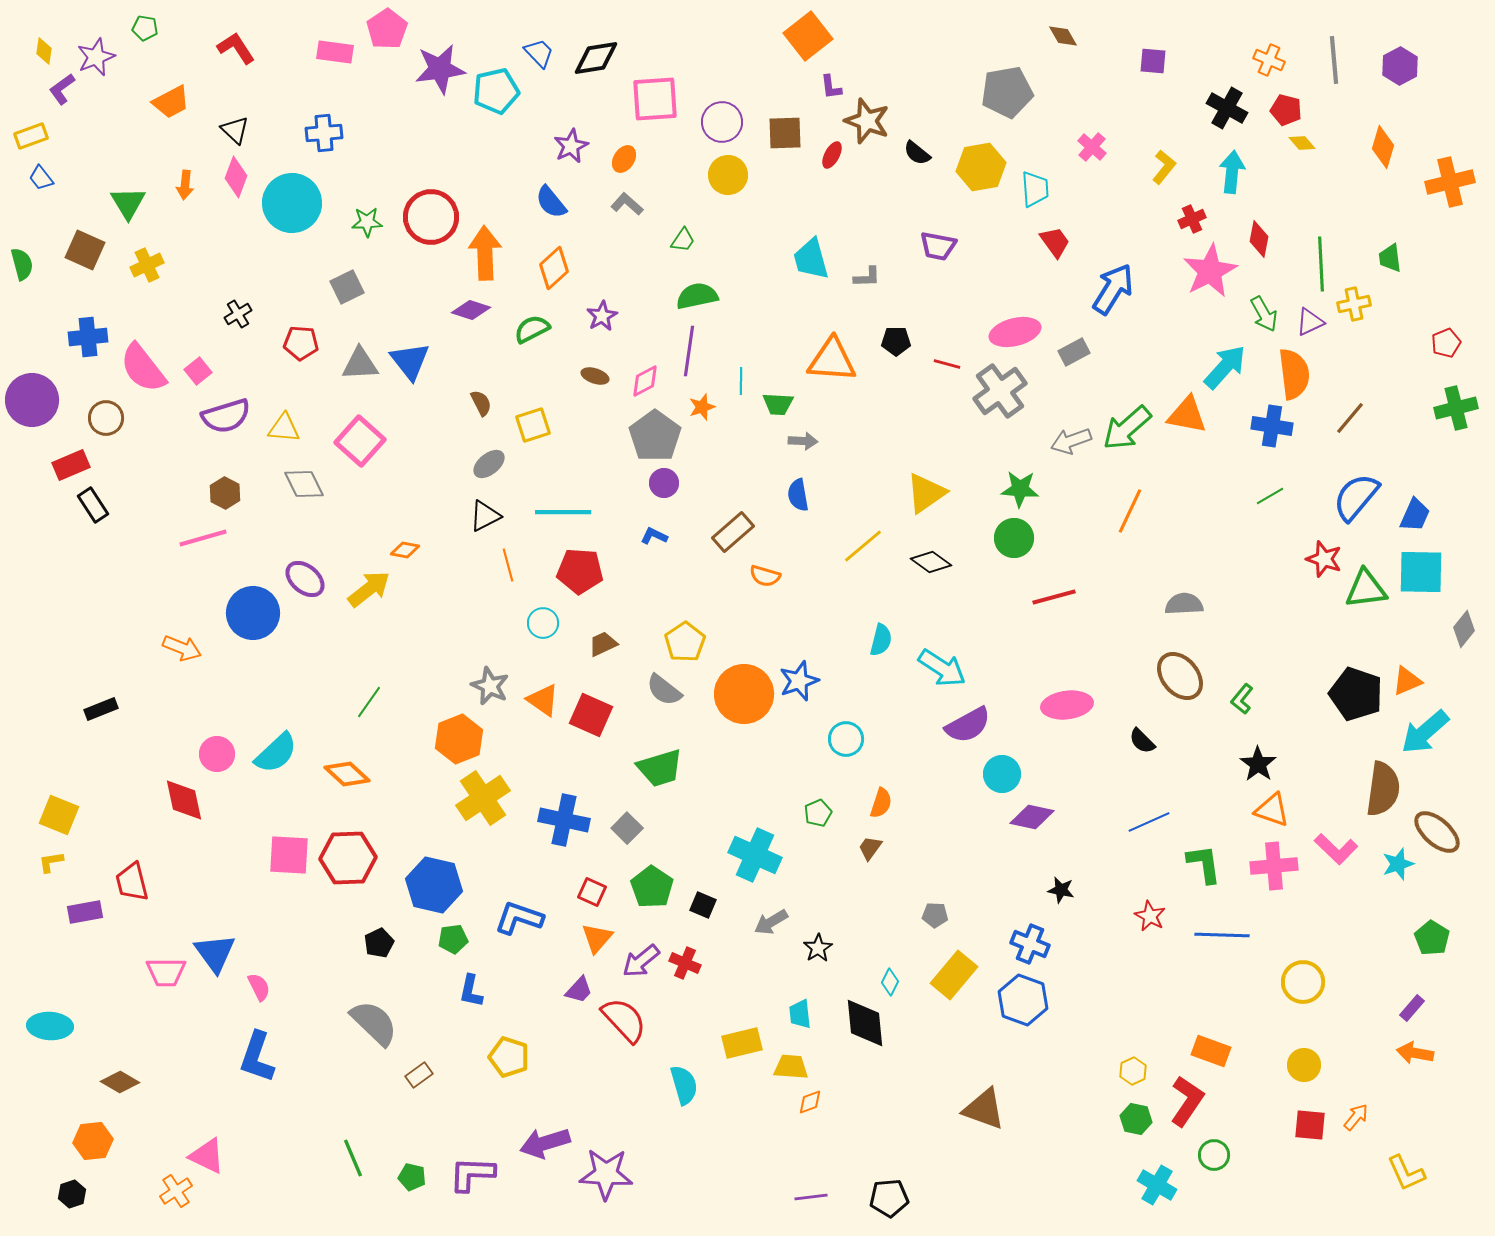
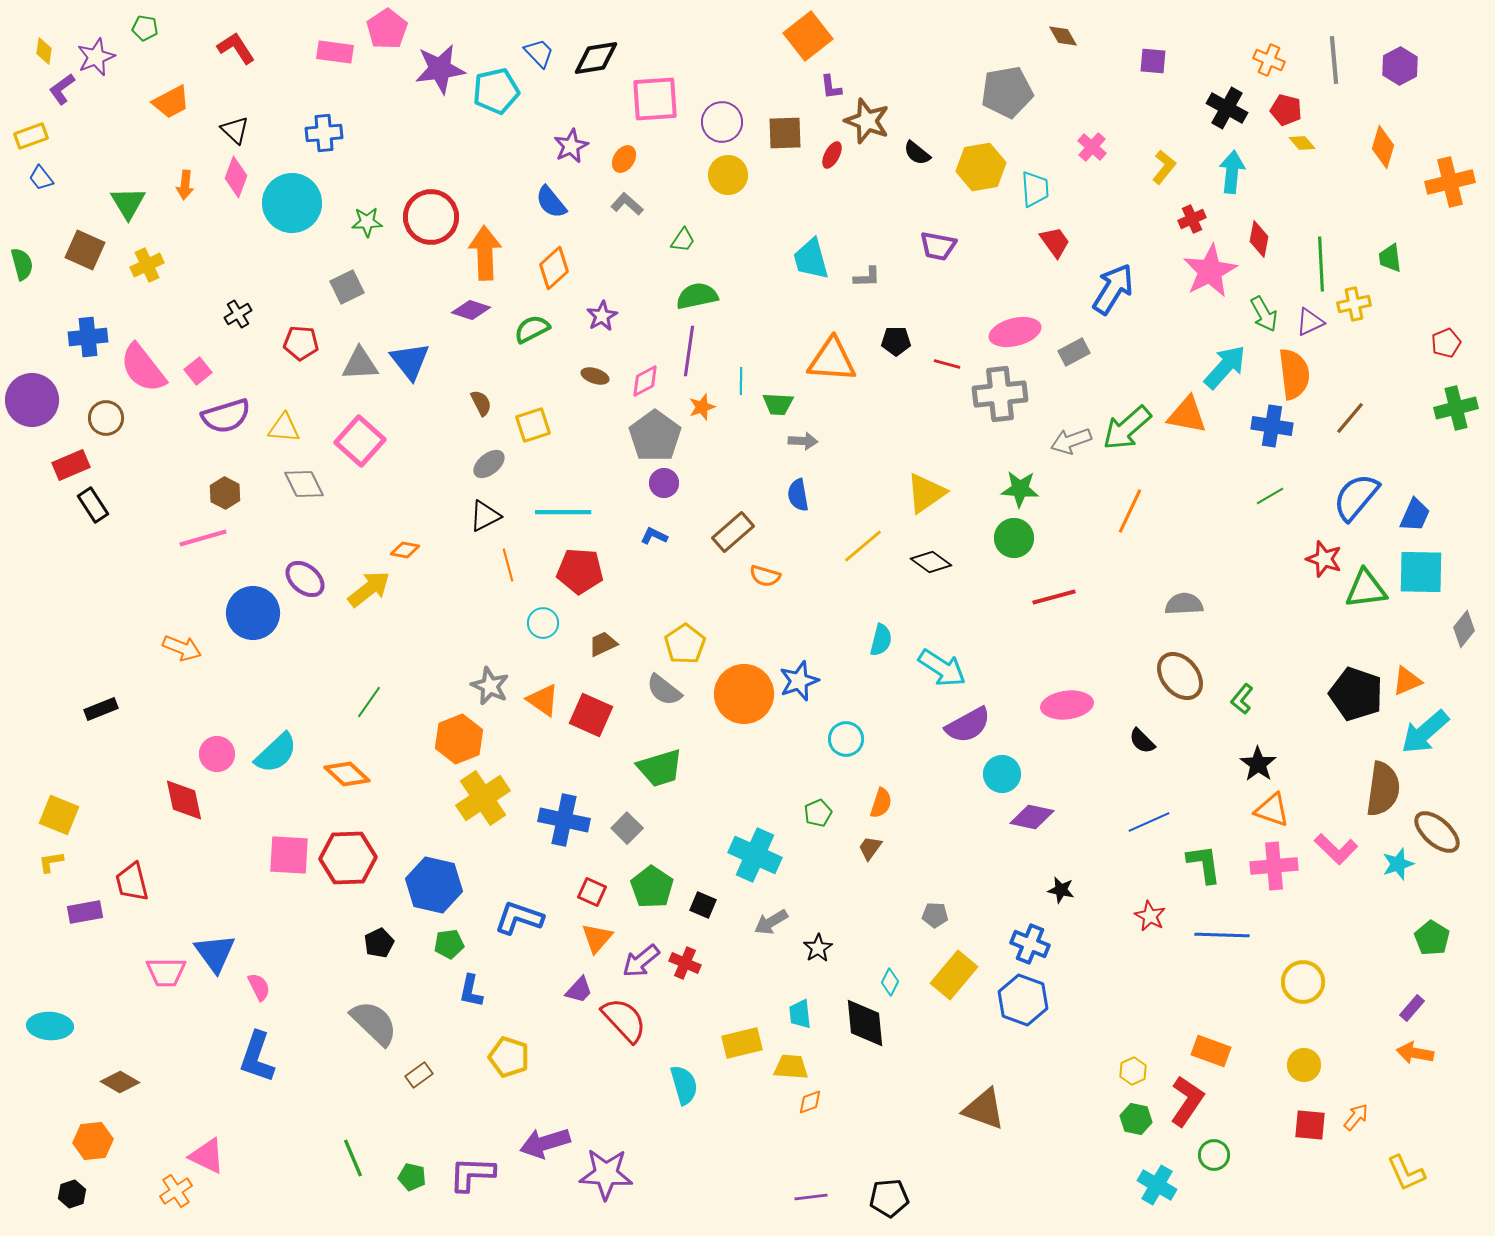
gray cross at (1000, 391): moved 3 px down; rotated 30 degrees clockwise
yellow pentagon at (685, 642): moved 2 px down
green pentagon at (453, 939): moved 4 px left, 5 px down
